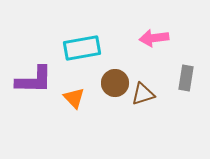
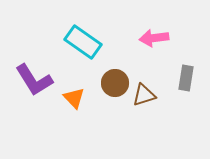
cyan rectangle: moved 1 px right, 6 px up; rotated 45 degrees clockwise
purple L-shape: rotated 57 degrees clockwise
brown triangle: moved 1 px right, 1 px down
